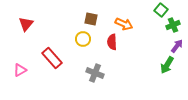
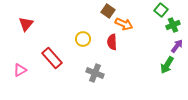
brown square: moved 17 px right, 8 px up; rotated 24 degrees clockwise
